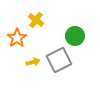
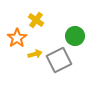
yellow arrow: moved 2 px right, 8 px up
